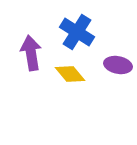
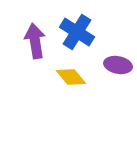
purple arrow: moved 4 px right, 12 px up
yellow diamond: moved 1 px right, 3 px down
